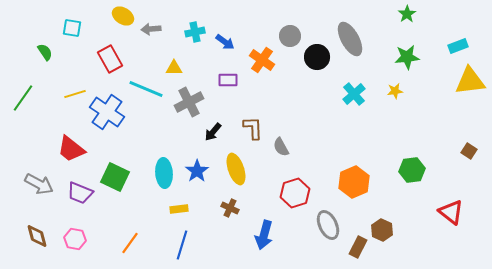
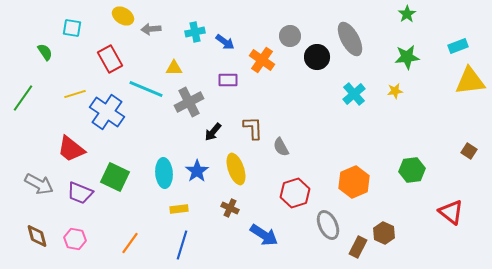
brown hexagon at (382, 230): moved 2 px right, 3 px down
blue arrow at (264, 235): rotated 72 degrees counterclockwise
